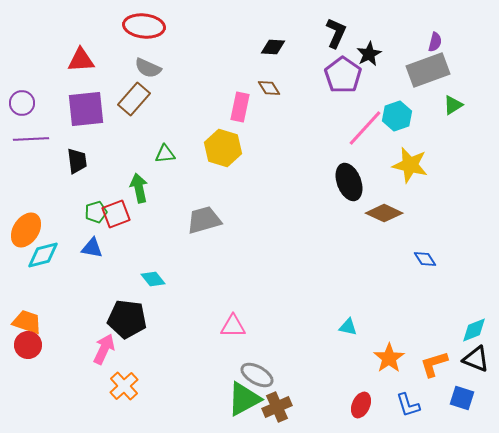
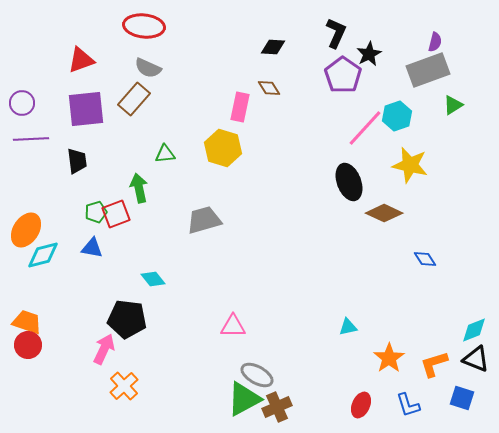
red triangle at (81, 60): rotated 16 degrees counterclockwise
cyan triangle at (348, 327): rotated 24 degrees counterclockwise
